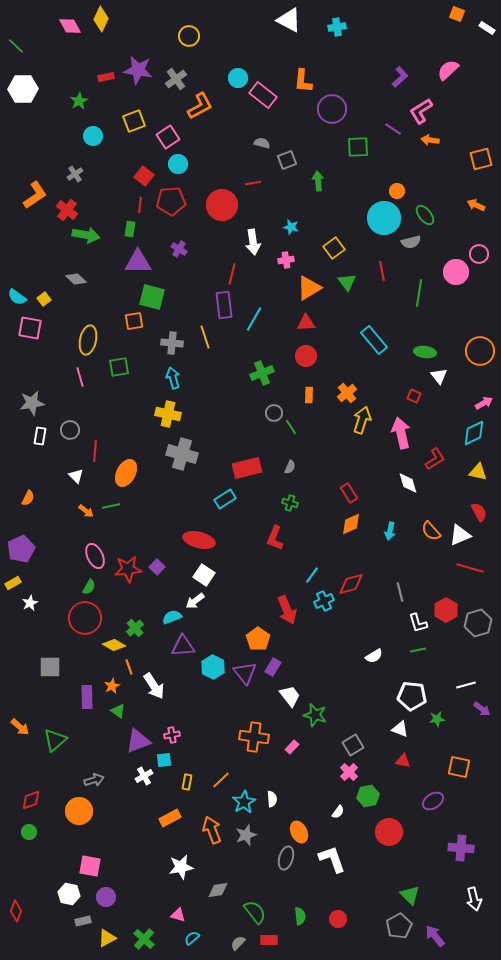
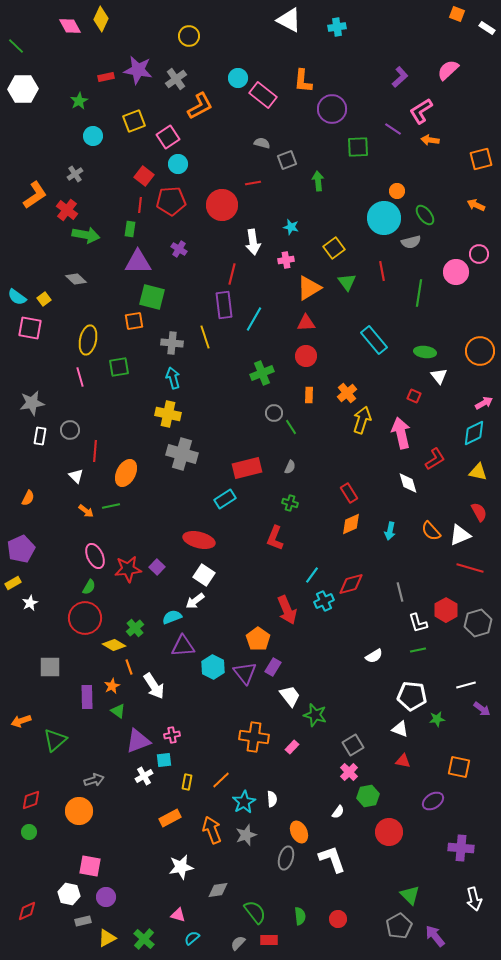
orange arrow at (20, 727): moved 1 px right, 6 px up; rotated 120 degrees clockwise
red diamond at (16, 911): moved 11 px right; rotated 45 degrees clockwise
